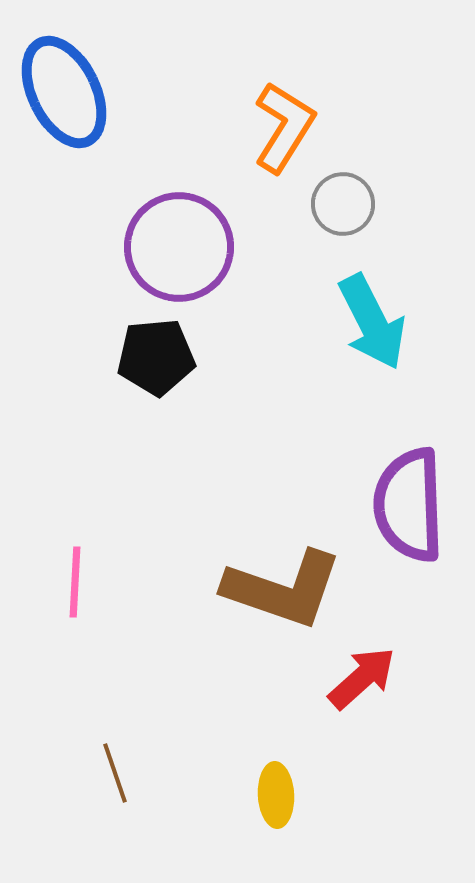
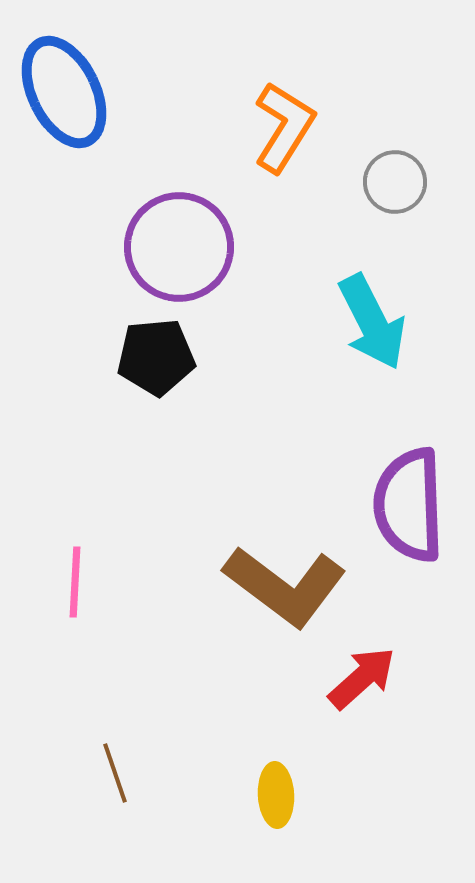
gray circle: moved 52 px right, 22 px up
brown L-shape: moved 2 px right, 3 px up; rotated 18 degrees clockwise
